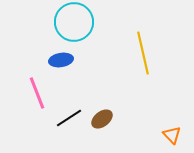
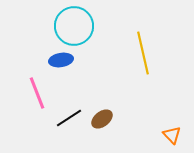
cyan circle: moved 4 px down
